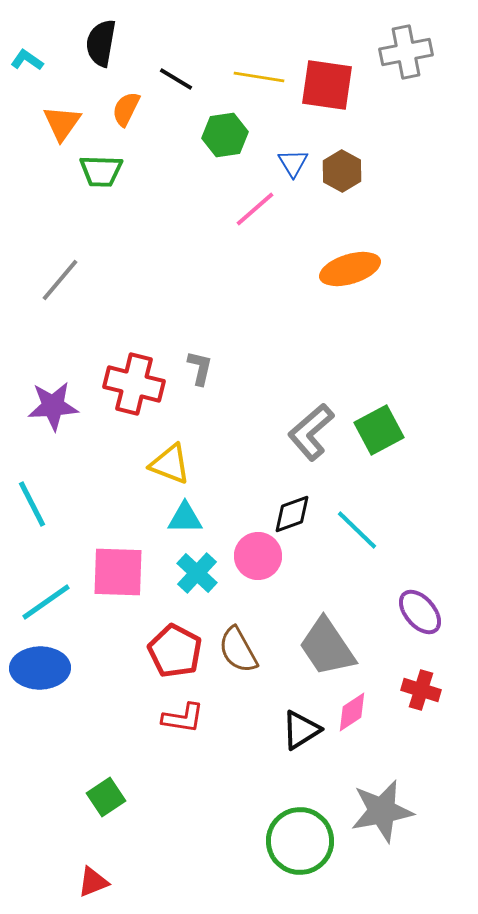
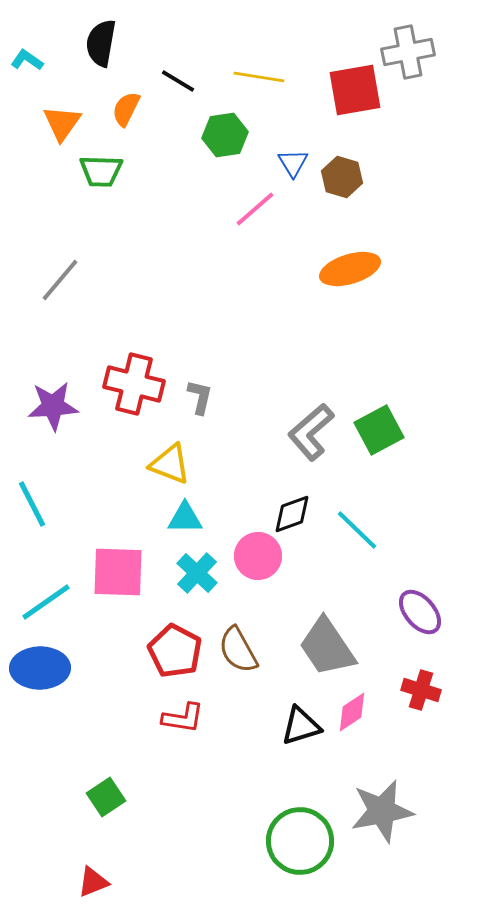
gray cross at (406, 52): moved 2 px right
black line at (176, 79): moved 2 px right, 2 px down
red square at (327, 85): moved 28 px right, 5 px down; rotated 18 degrees counterclockwise
brown hexagon at (342, 171): moved 6 px down; rotated 12 degrees counterclockwise
gray L-shape at (200, 368): moved 29 px down
black triangle at (301, 730): moved 4 px up; rotated 15 degrees clockwise
